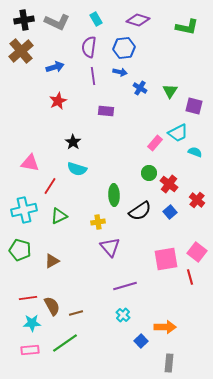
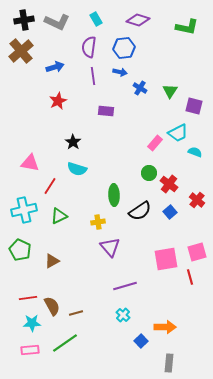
green pentagon at (20, 250): rotated 10 degrees clockwise
pink square at (197, 252): rotated 36 degrees clockwise
